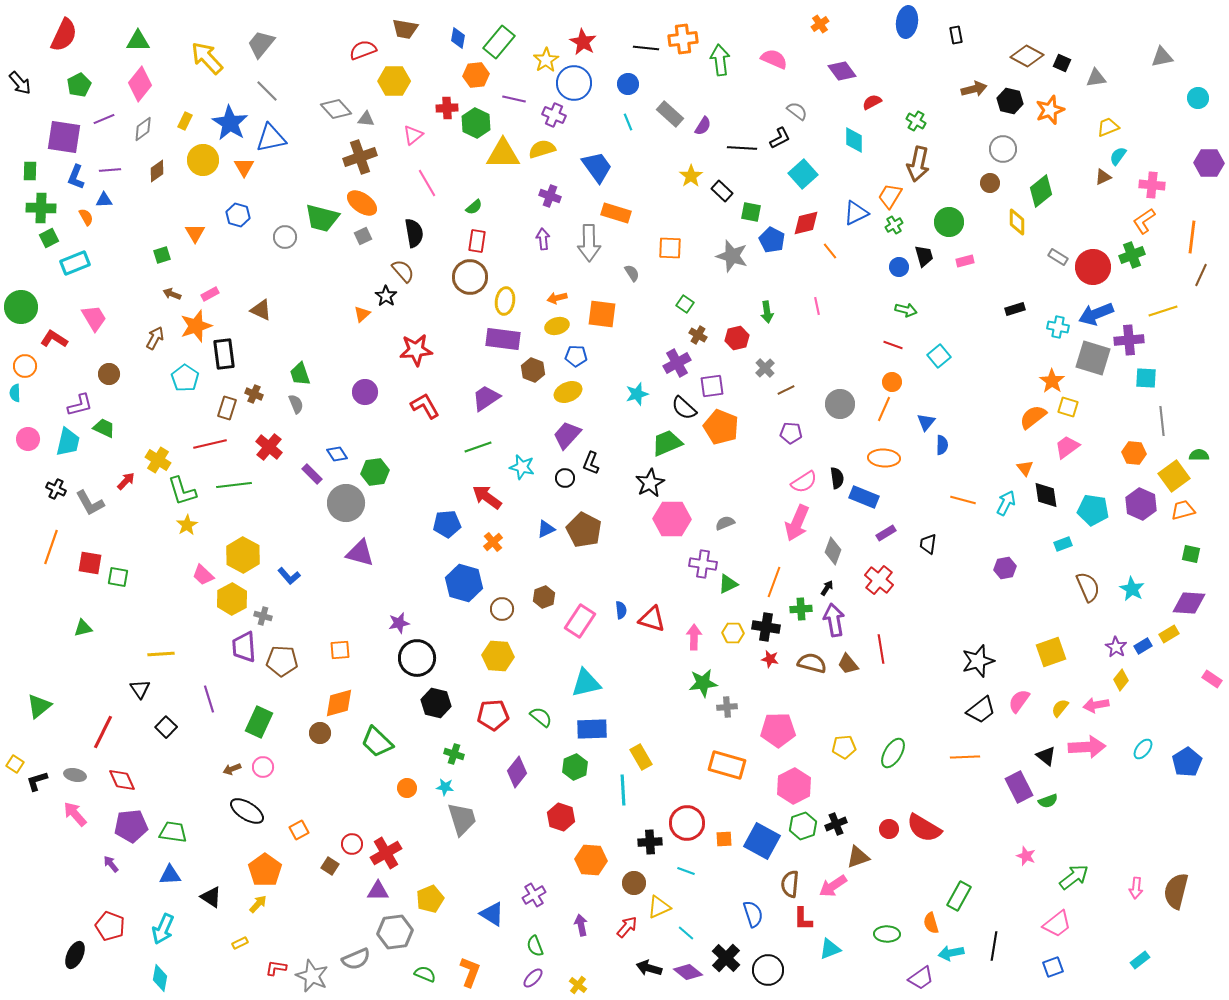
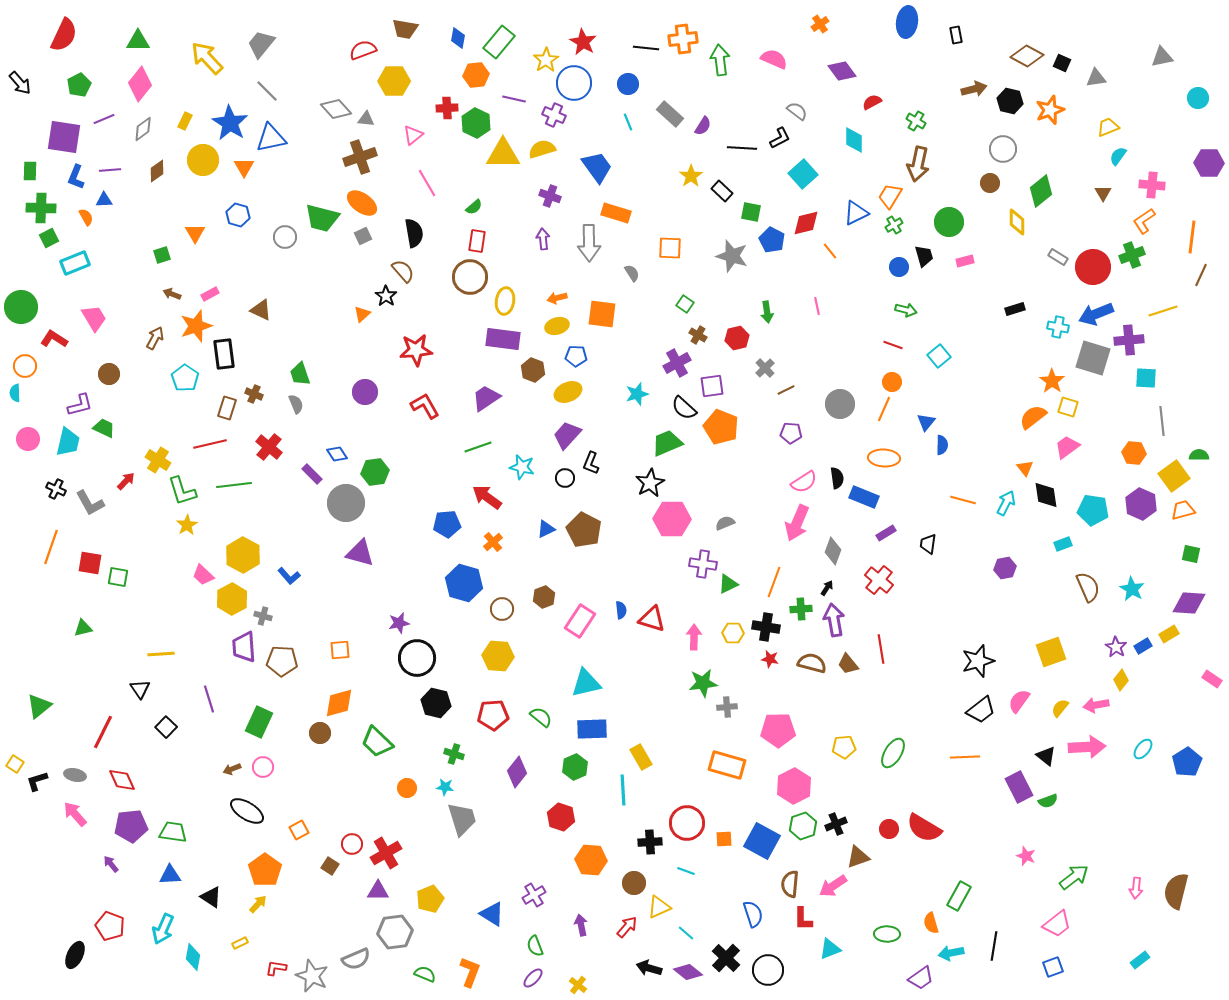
brown triangle at (1103, 177): moved 16 px down; rotated 36 degrees counterclockwise
cyan diamond at (160, 978): moved 33 px right, 21 px up
